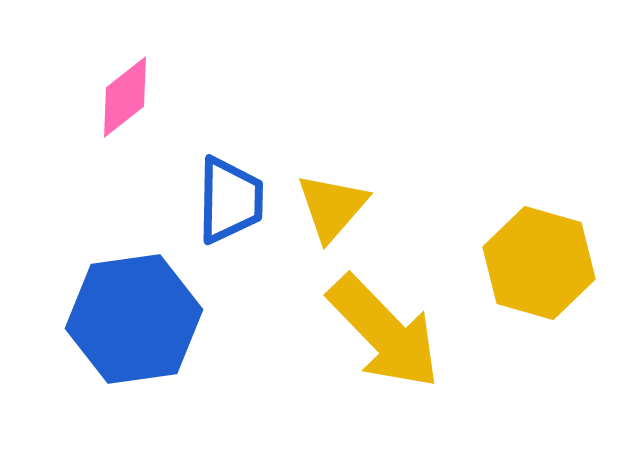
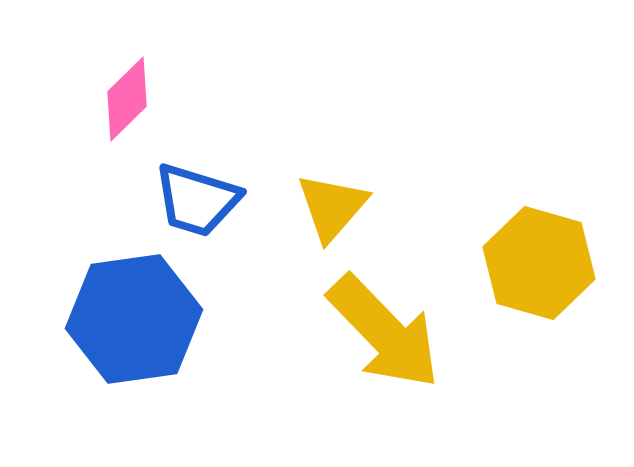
pink diamond: moved 2 px right, 2 px down; rotated 6 degrees counterclockwise
blue trapezoid: moved 33 px left; rotated 106 degrees clockwise
